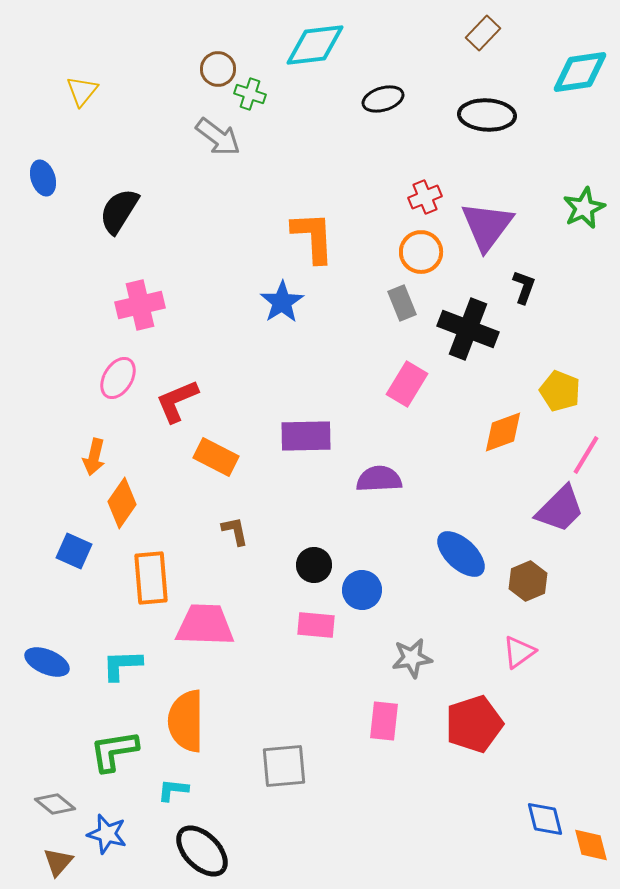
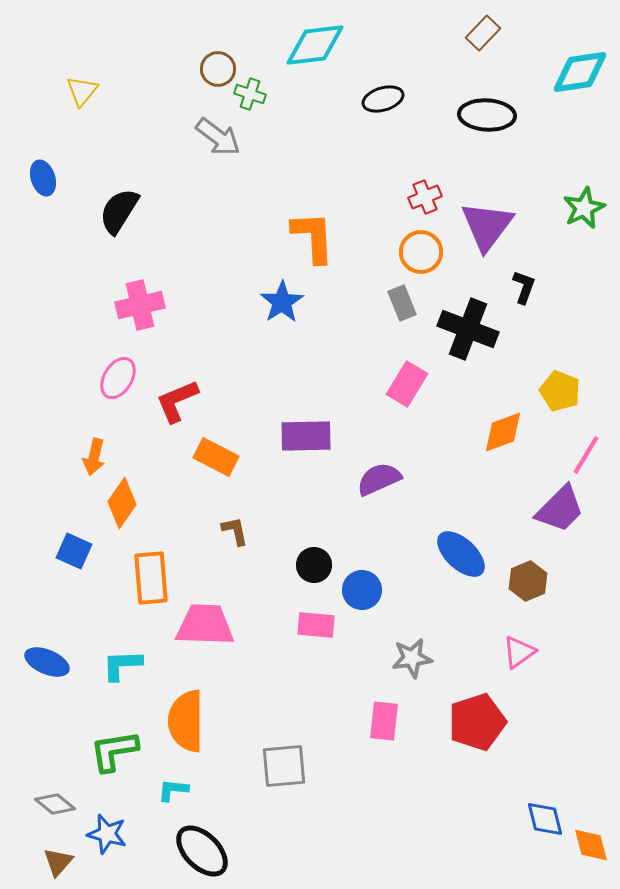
purple semicircle at (379, 479): rotated 21 degrees counterclockwise
red pentagon at (474, 724): moved 3 px right, 2 px up
